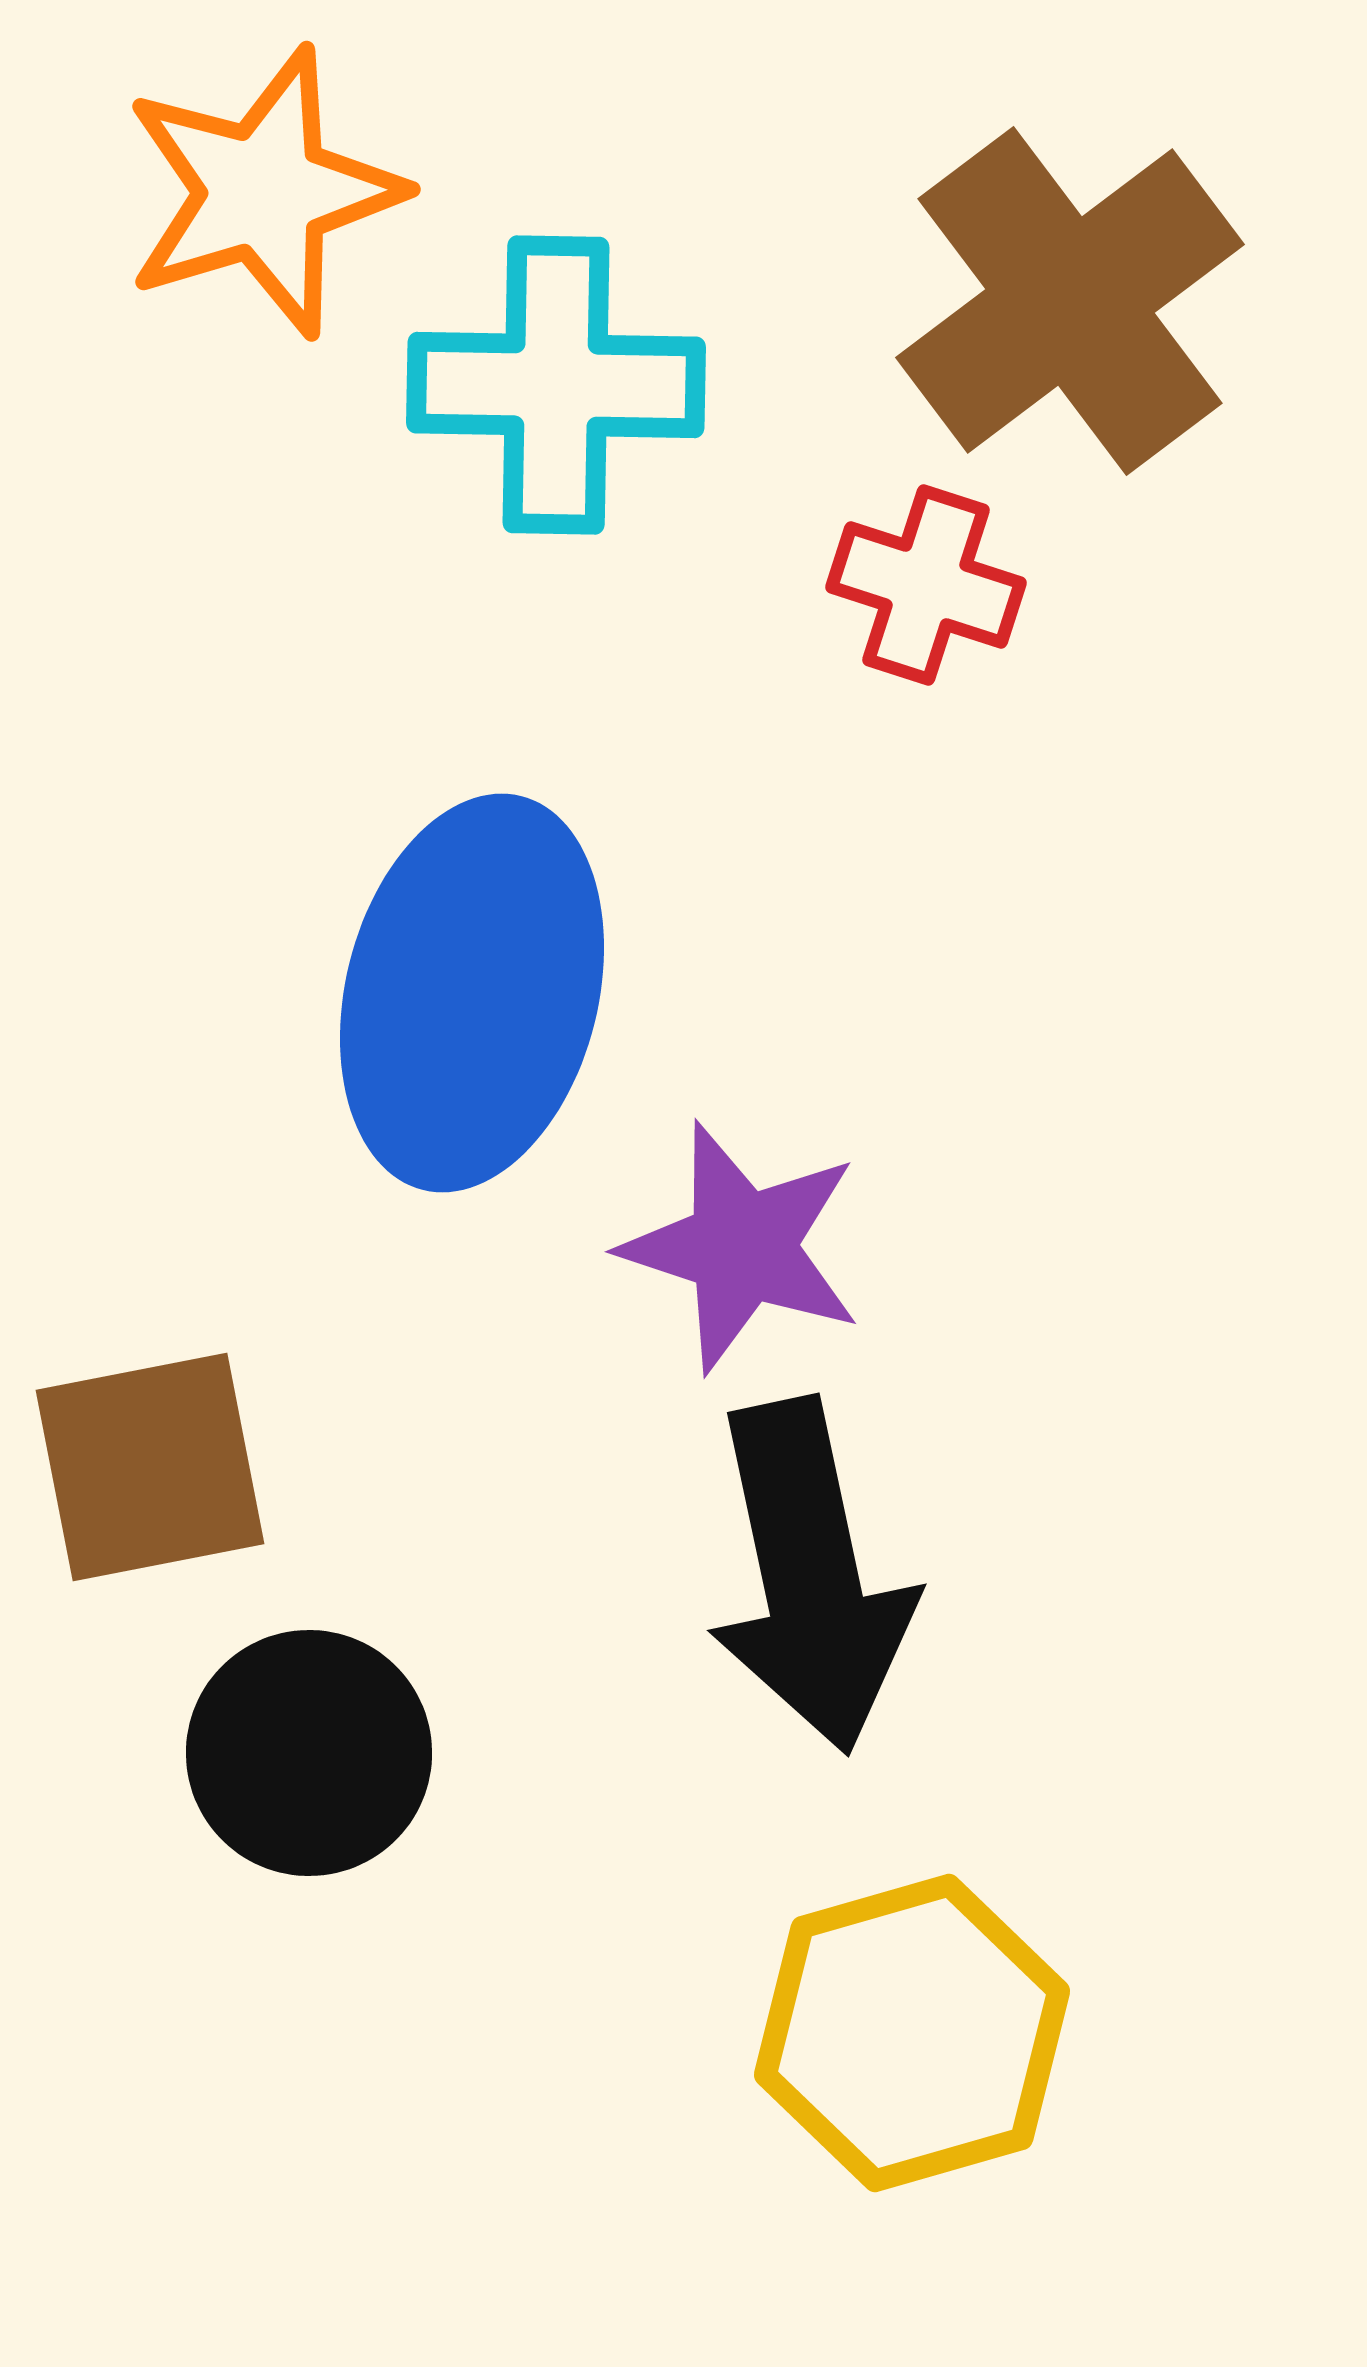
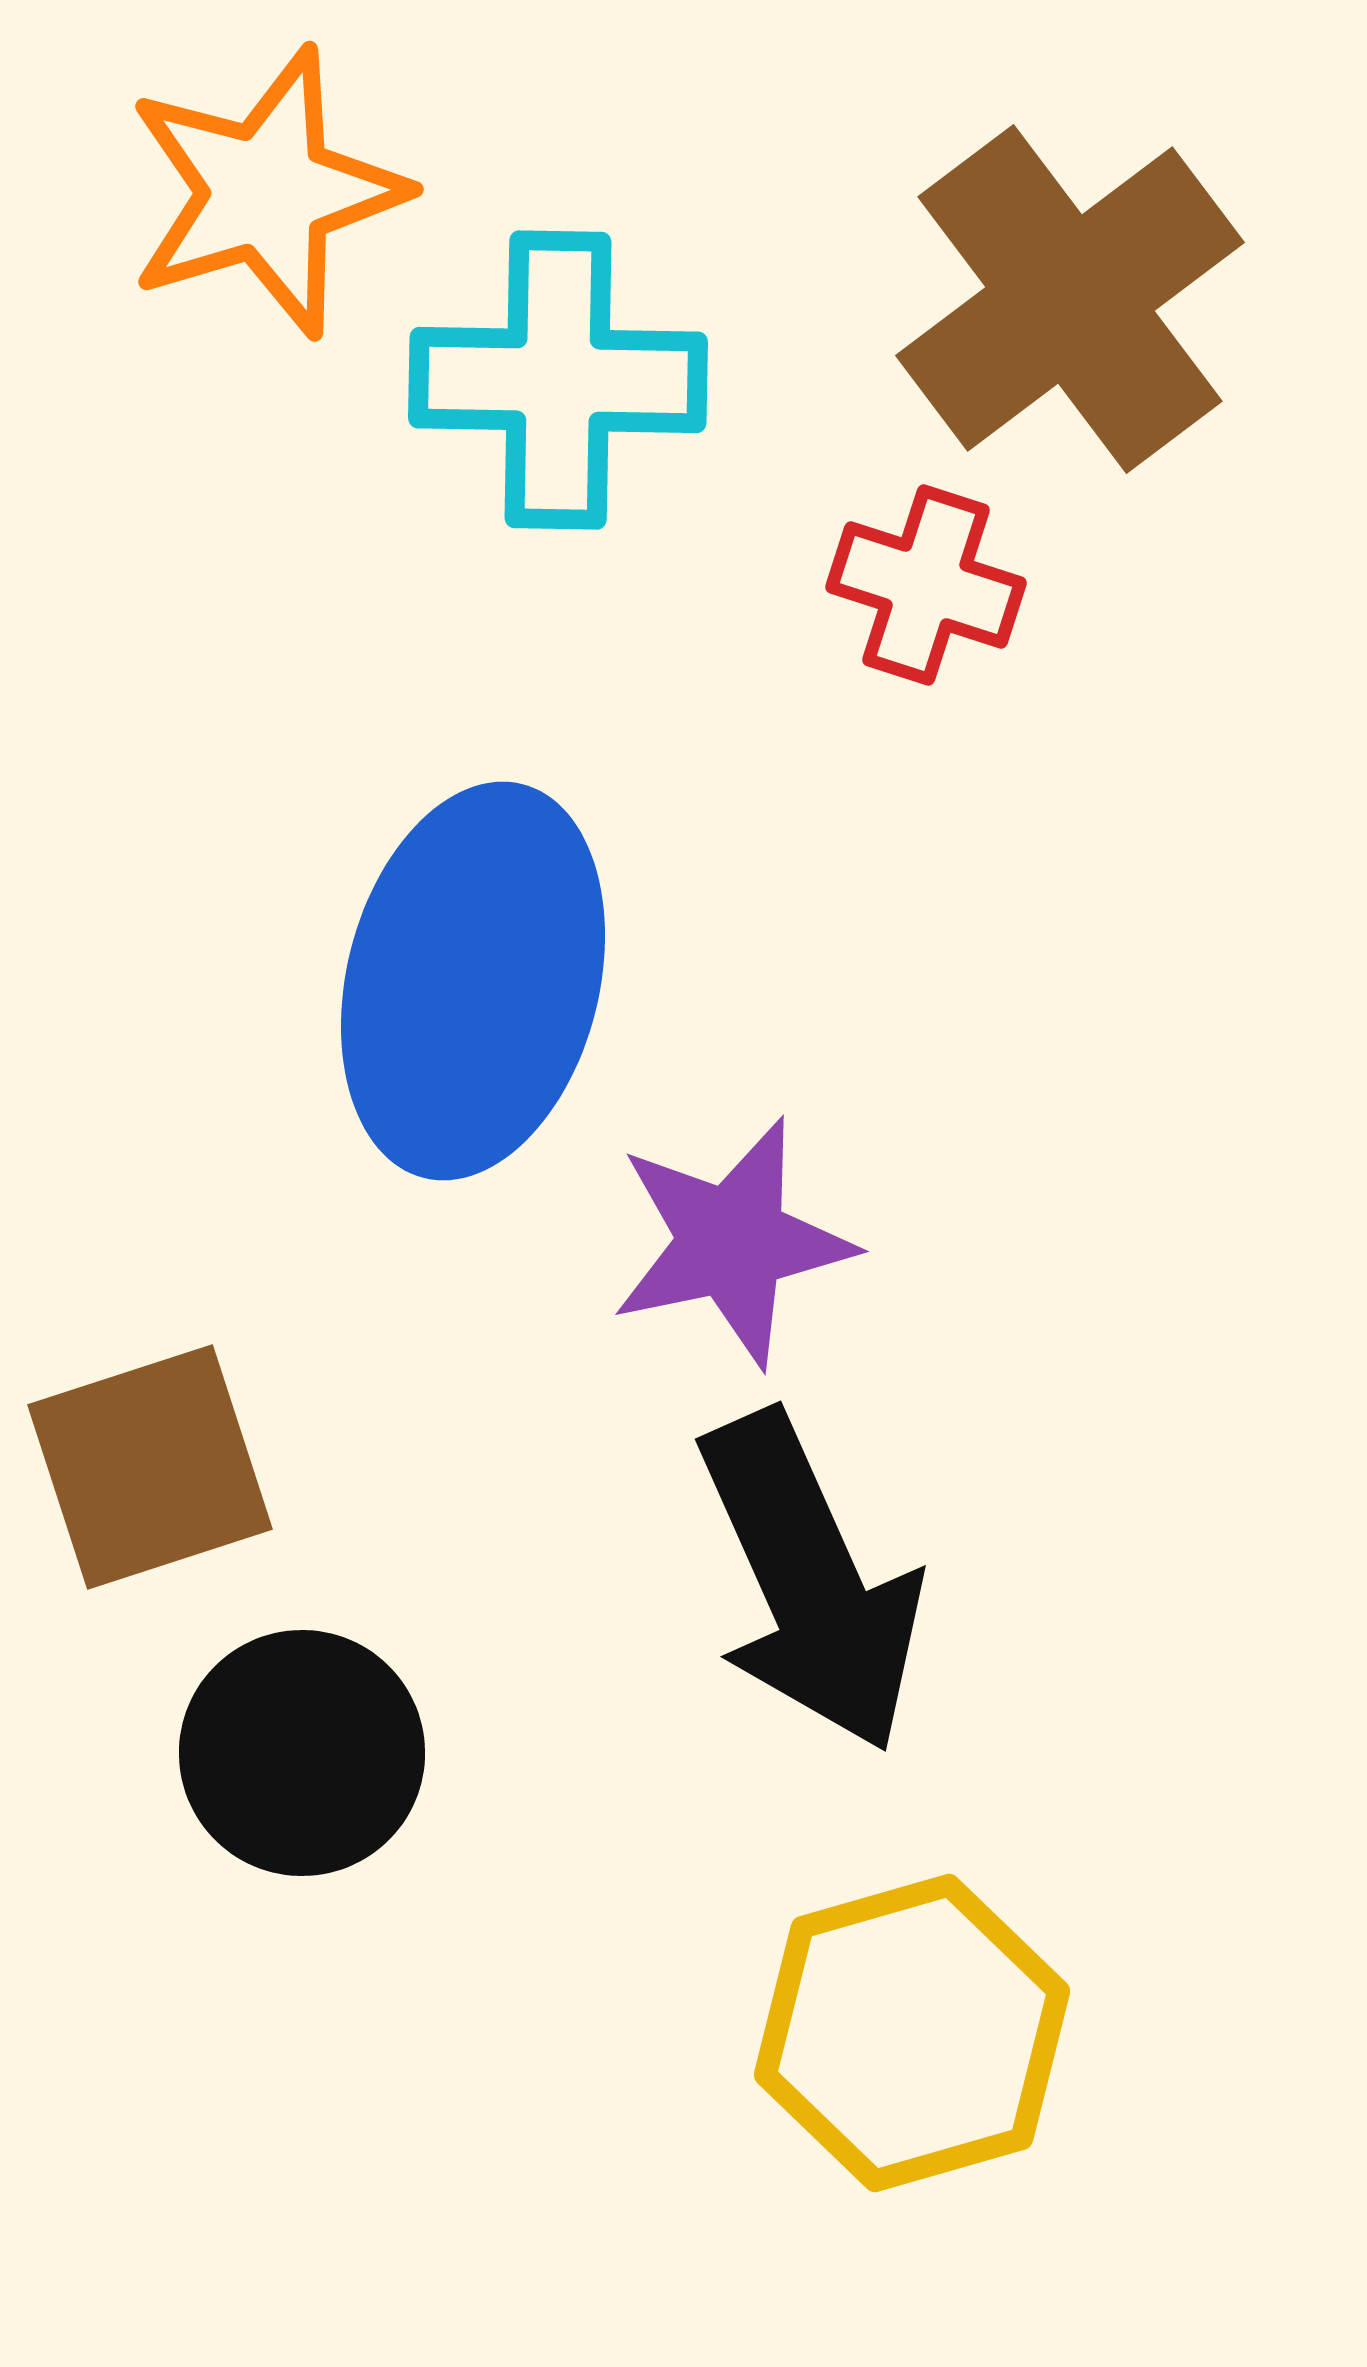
orange star: moved 3 px right
brown cross: moved 2 px up
cyan cross: moved 2 px right, 5 px up
blue ellipse: moved 1 px right, 12 px up
purple star: moved 10 px left, 5 px up; rotated 30 degrees counterclockwise
brown square: rotated 7 degrees counterclockwise
black arrow: moved 6 px down; rotated 12 degrees counterclockwise
black circle: moved 7 px left
